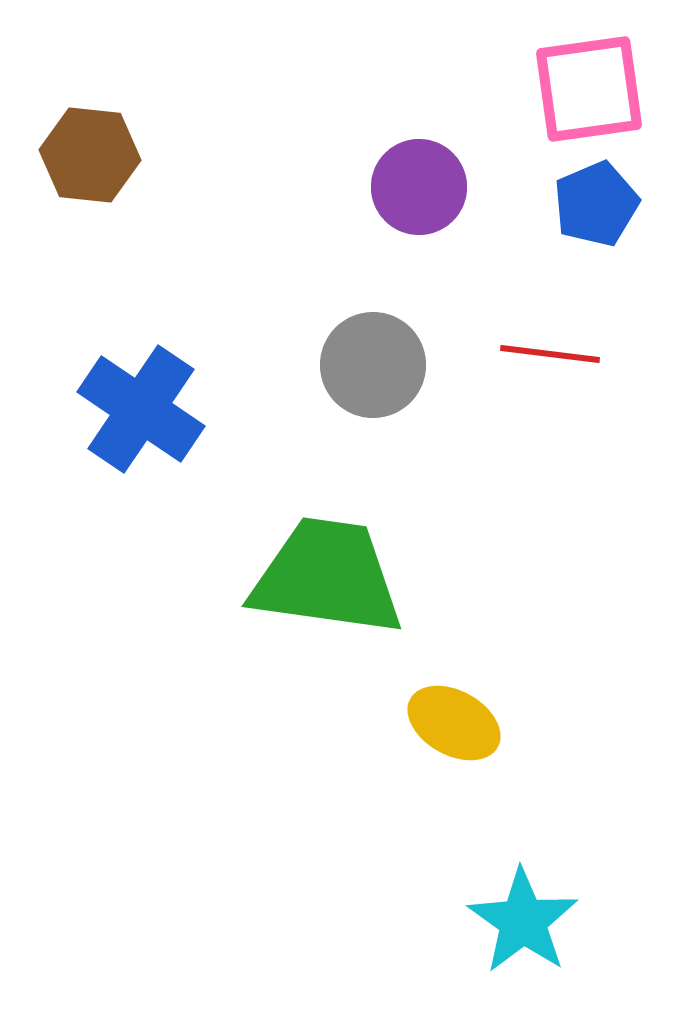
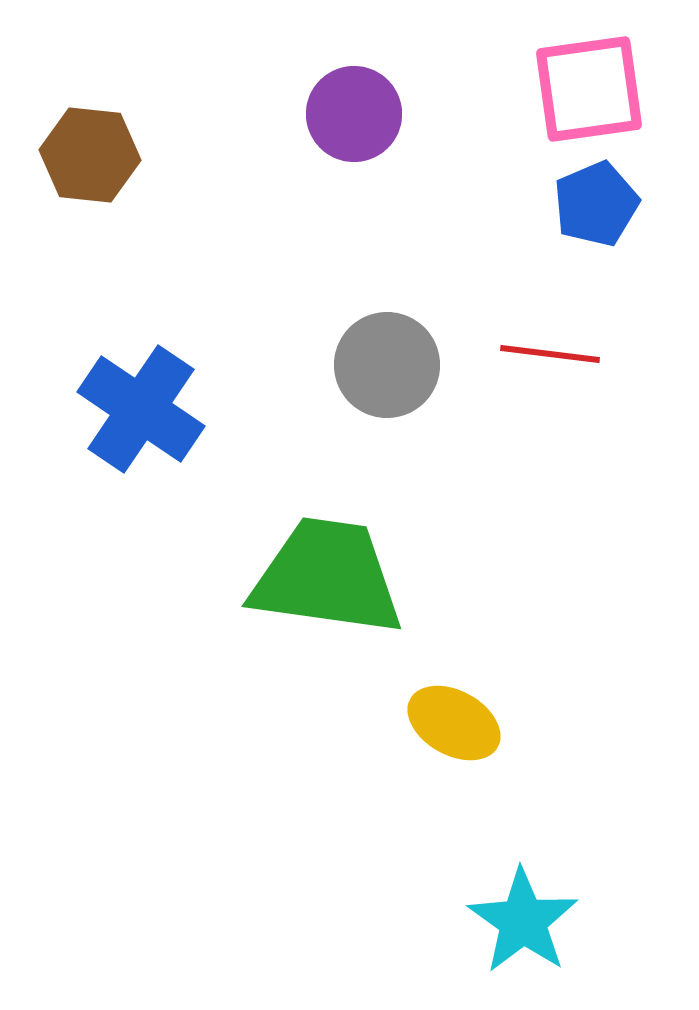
purple circle: moved 65 px left, 73 px up
gray circle: moved 14 px right
